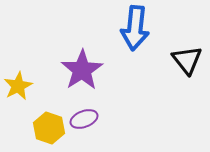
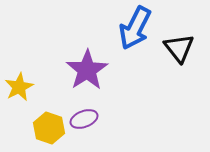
blue arrow: rotated 21 degrees clockwise
black triangle: moved 8 px left, 12 px up
purple star: moved 5 px right
yellow star: moved 1 px right, 1 px down
